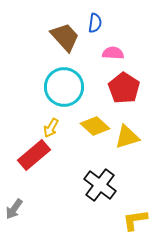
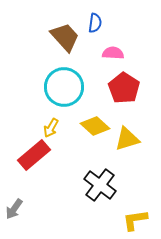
yellow triangle: moved 2 px down
